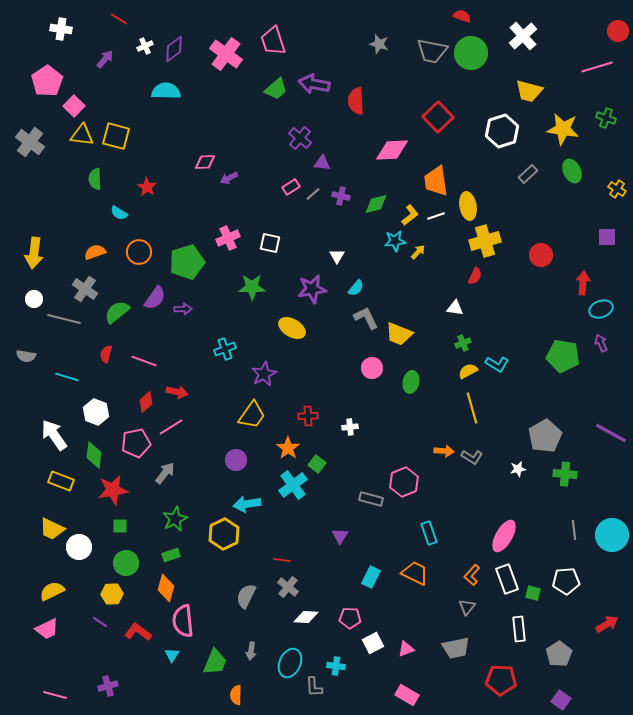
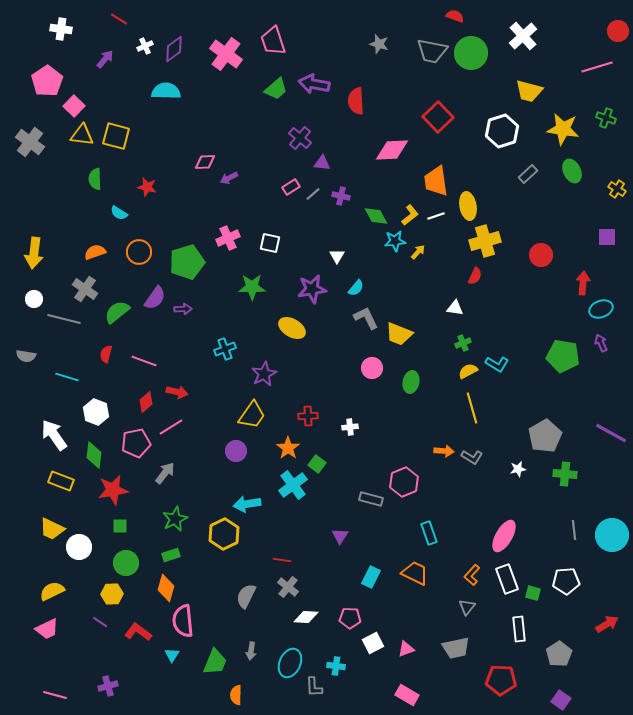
red semicircle at (462, 16): moved 7 px left
red star at (147, 187): rotated 18 degrees counterclockwise
green diamond at (376, 204): moved 12 px down; rotated 75 degrees clockwise
purple circle at (236, 460): moved 9 px up
